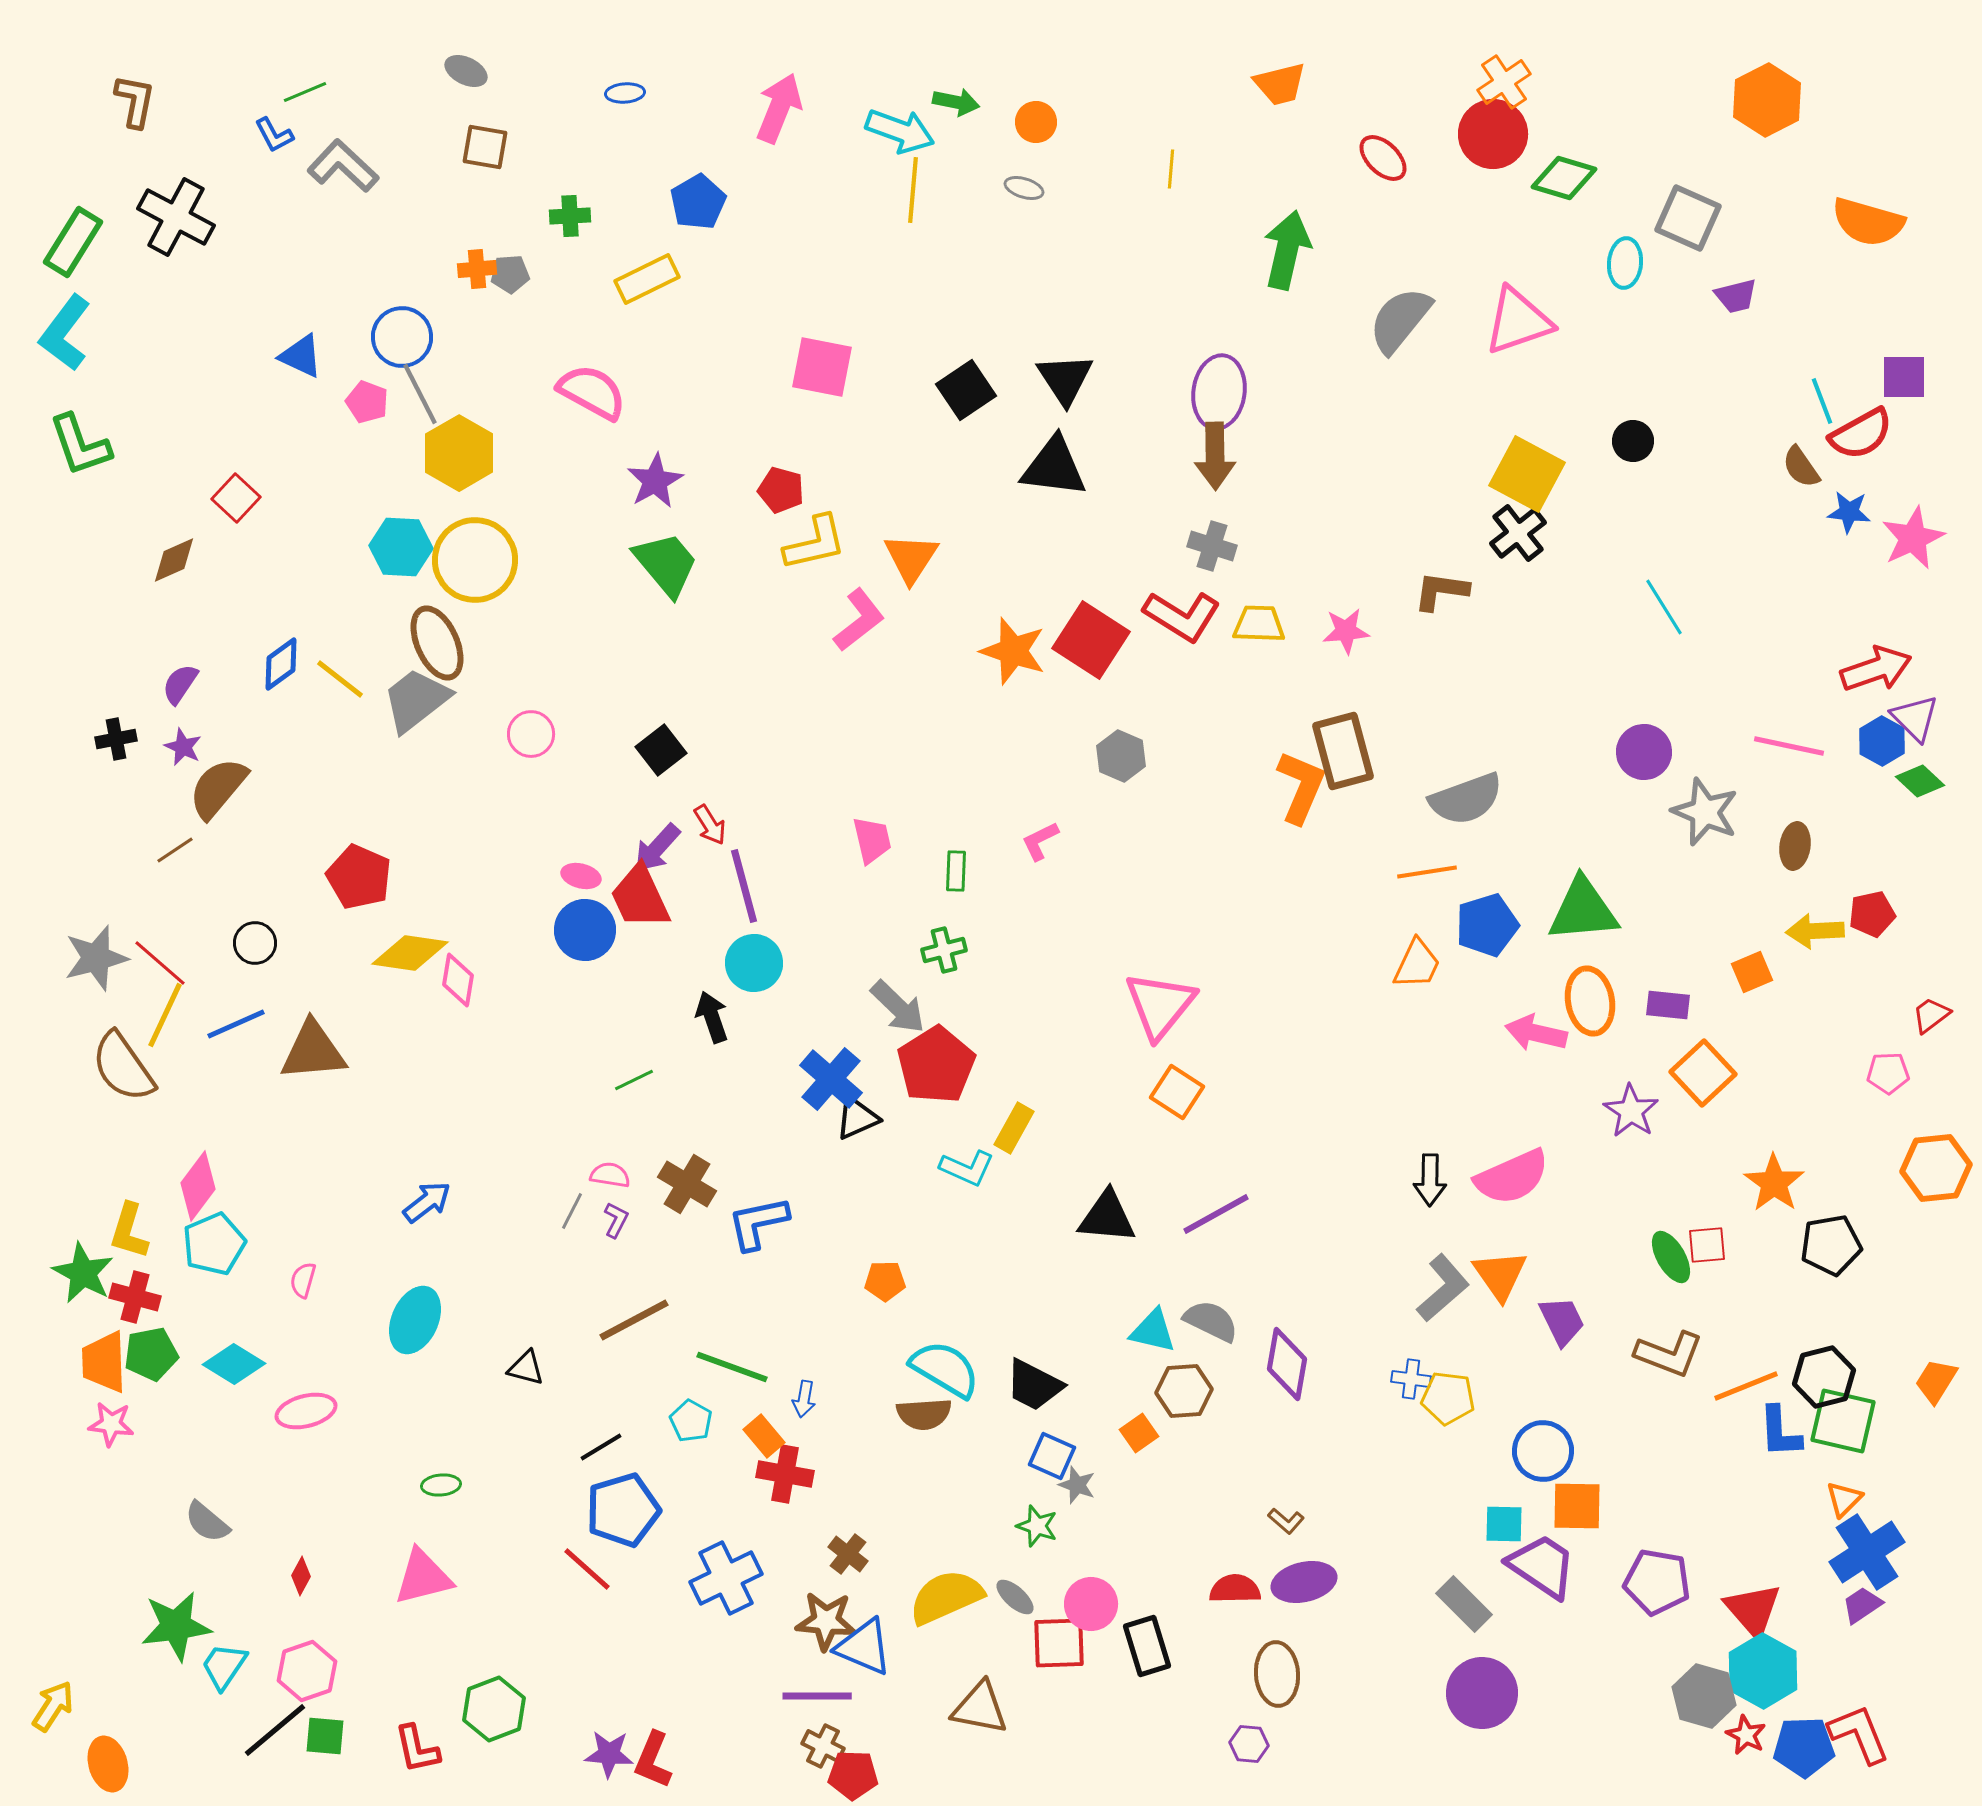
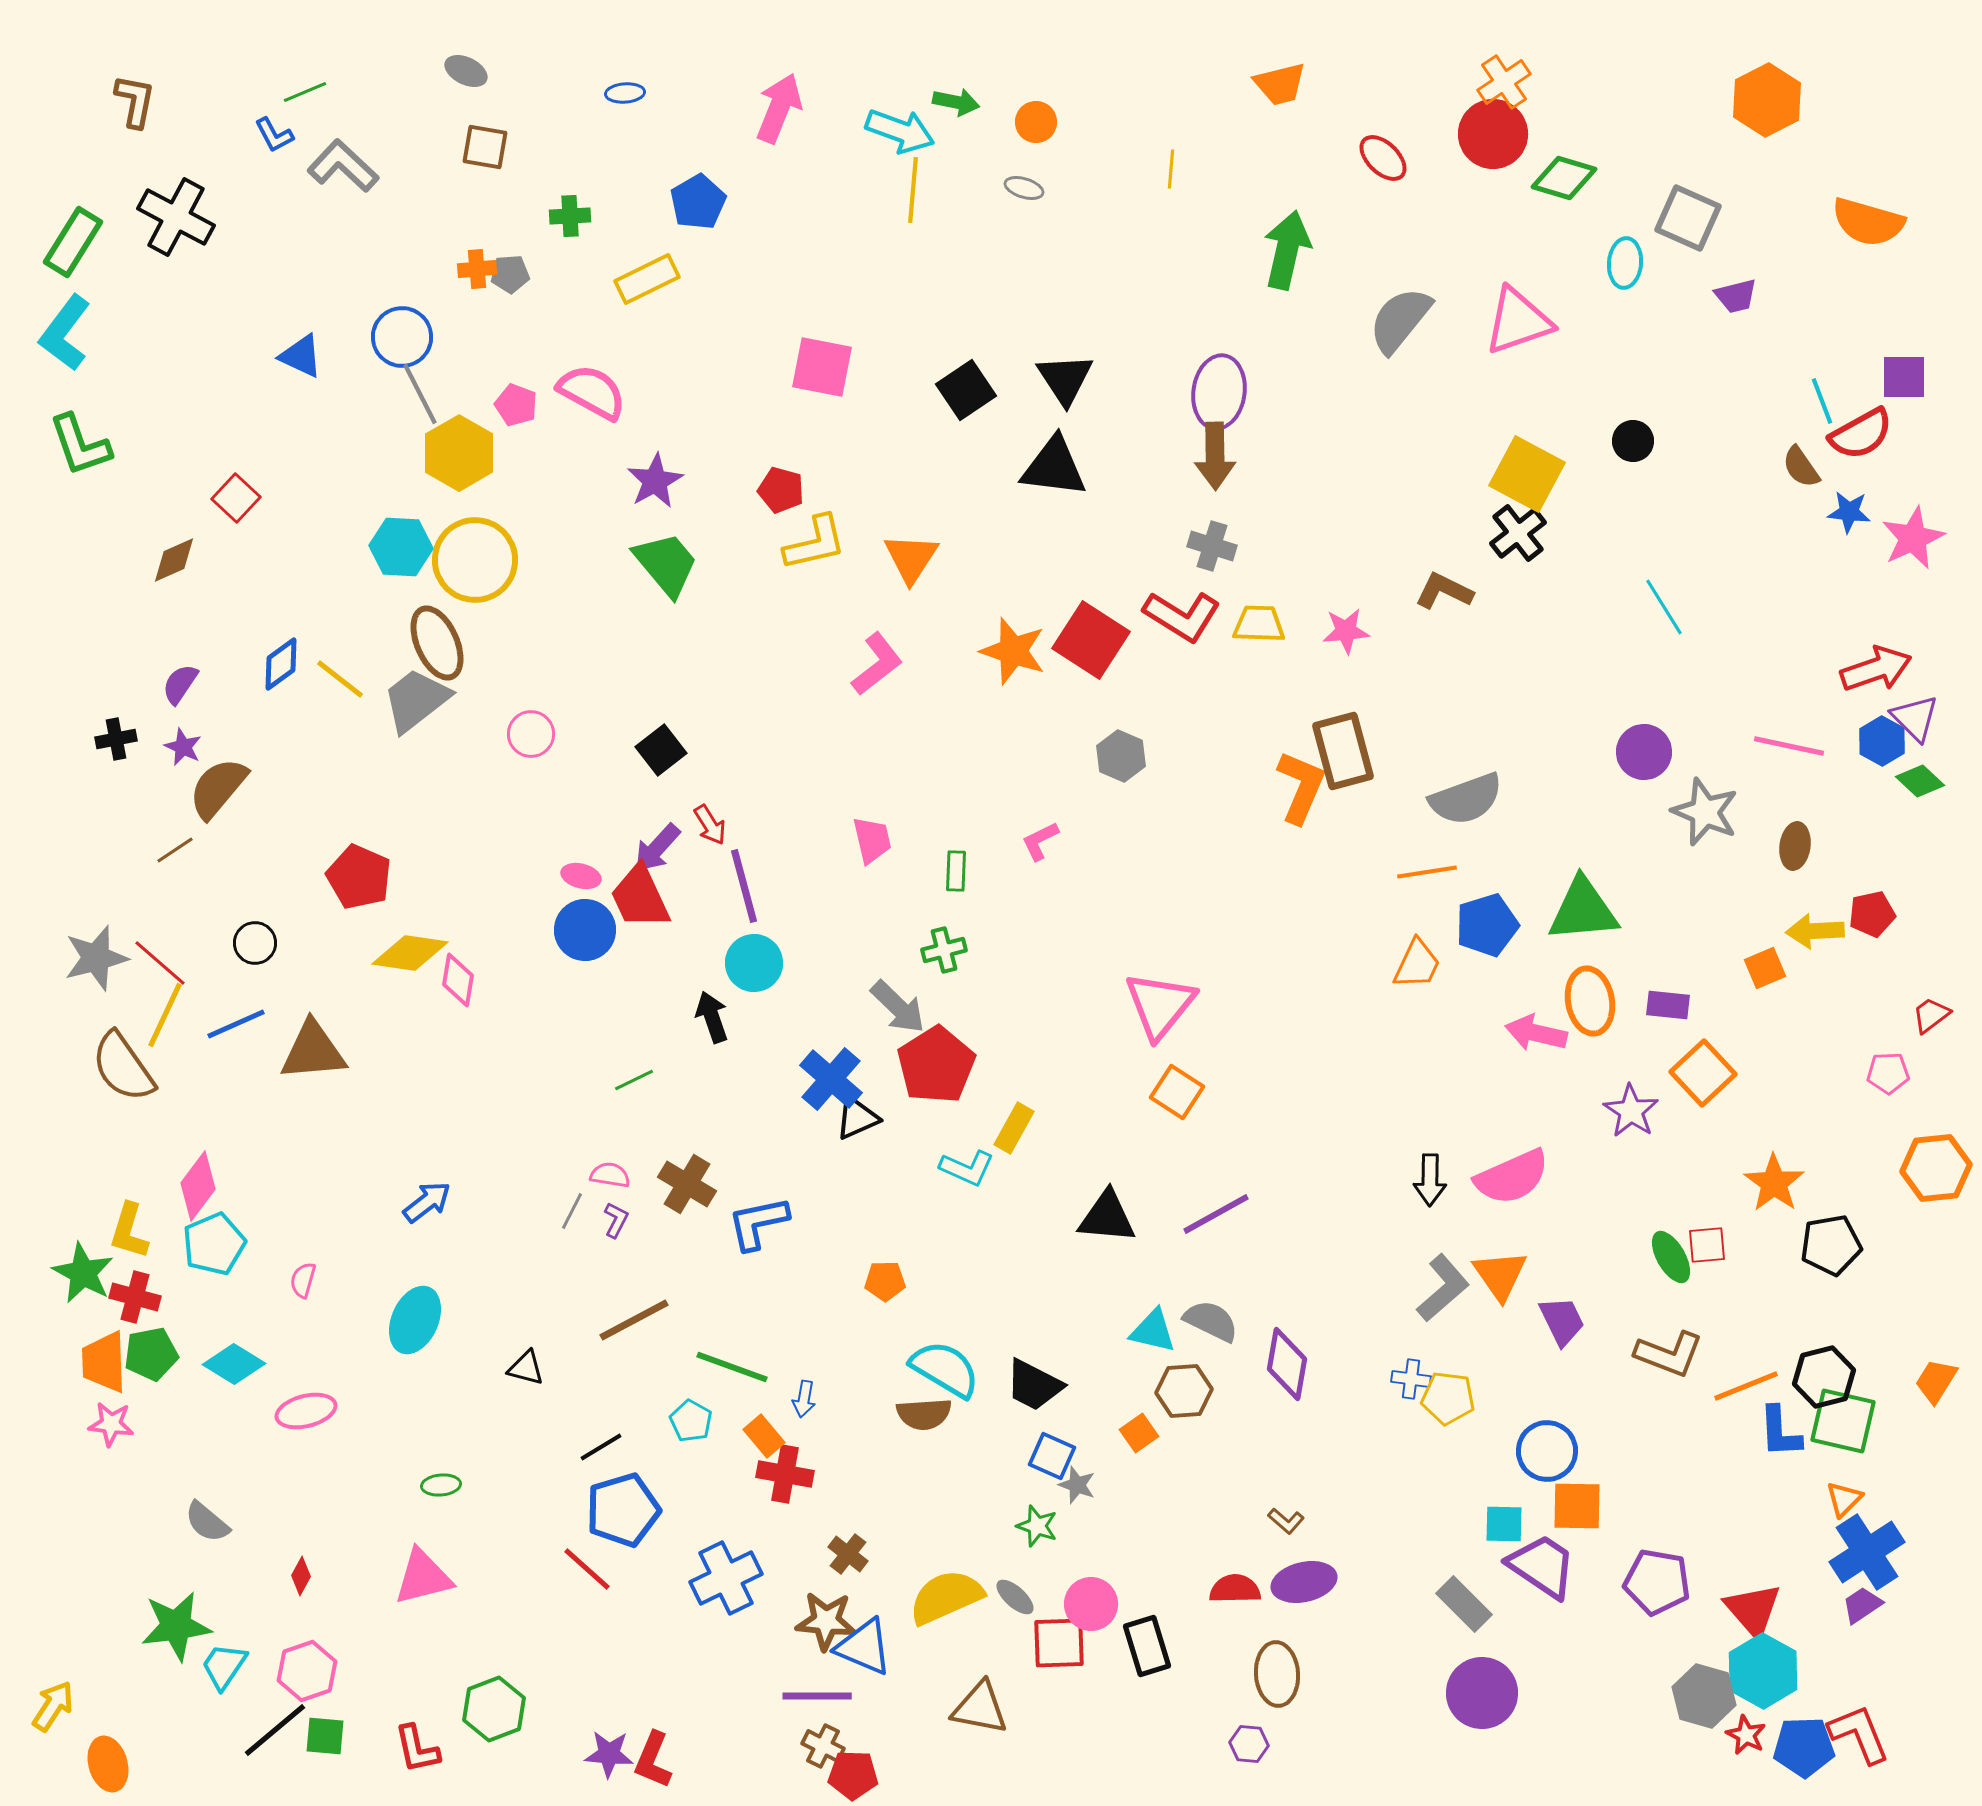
pink pentagon at (367, 402): moved 149 px right, 3 px down
brown L-shape at (1441, 591): moved 3 px right; rotated 18 degrees clockwise
pink L-shape at (859, 620): moved 18 px right, 44 px down
orange square at (1752, 972): moved 13 px right, 4 px up
blue circle at (1543, 1451): moved 4 px right
